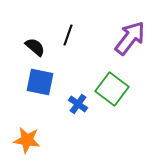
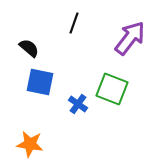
black line: moved 6 px right, 12 px up
black semicircle: moved 6 px left, 1 px down
green square: rotated 16 degrees counterclockwise
orange star: moved 3 px right, 4 px down
